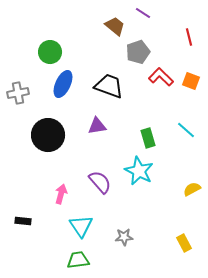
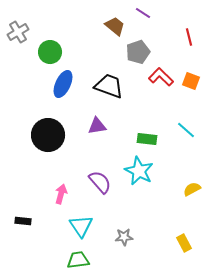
gray cross: moved 61 px up; rotated 20 degrees counterclockwise
green rectangle: moved 1 px left, 1 px down; rotated 66 degrees counterclockwise
